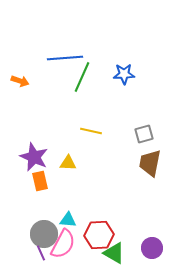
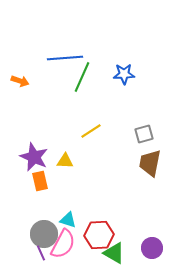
yellow line: rotated 45 degrees counterclockwise
yellow triangle: moved 3 px left, 2 px up
cyan triangle: rotated 12 degrees clockwise
